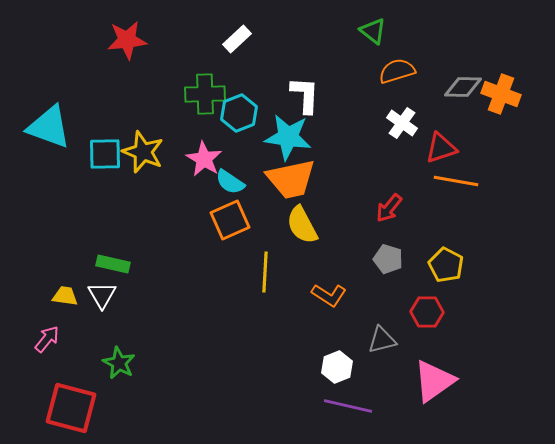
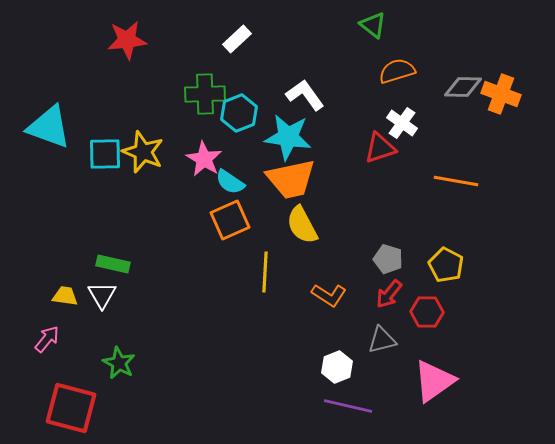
green triangle: moved 6 px up
white L-shape: rotated 39 degrees counterclockwise
red triangle: moved 61 px left
red arrow: moved 86 px down
